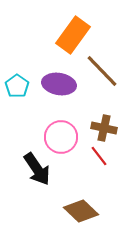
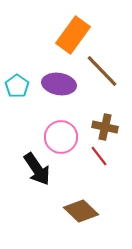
brown cross: moved 1 px right, 1 px up
